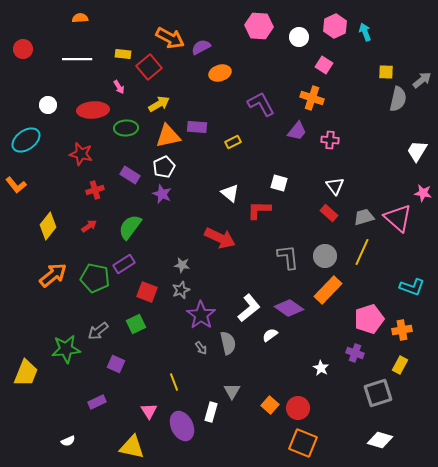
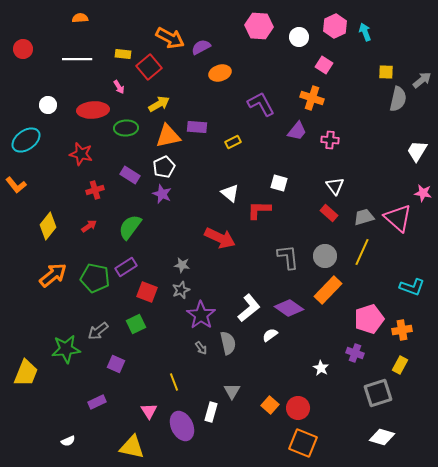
purple rectangle at (124, 264): moved 2 px right, 3 px down
white diamond at (380, 440): moved 2 px right, 3 px up
